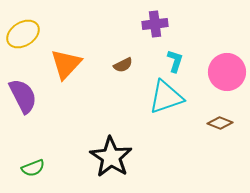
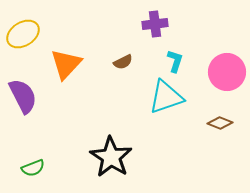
brown semicircle: moved 3 px up
